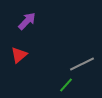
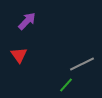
red triangle: rotated 24 degrees counterclockwise
